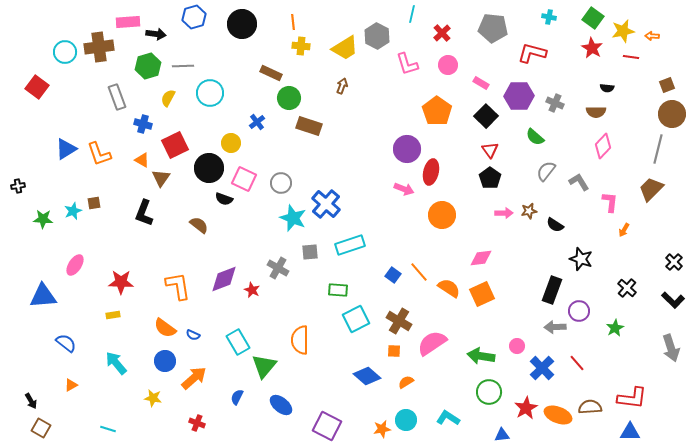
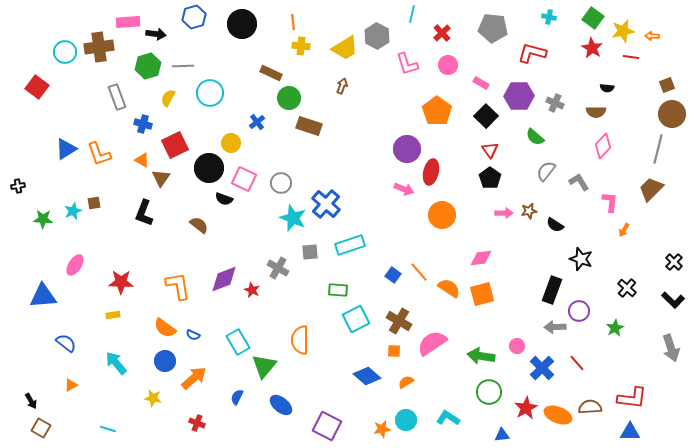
orange square at (482, 294): rotated 10 degrees clockwise
